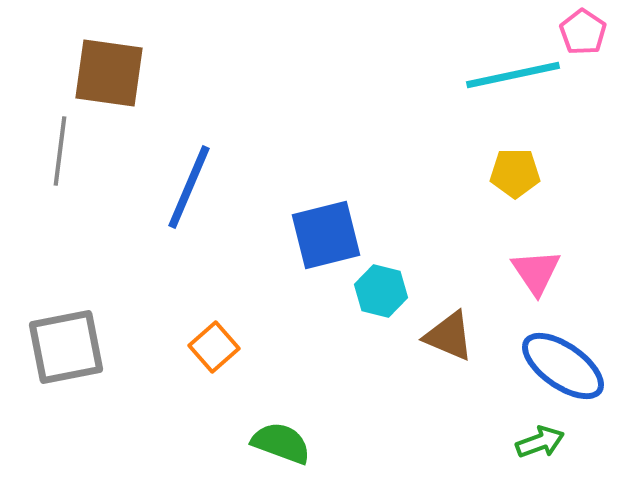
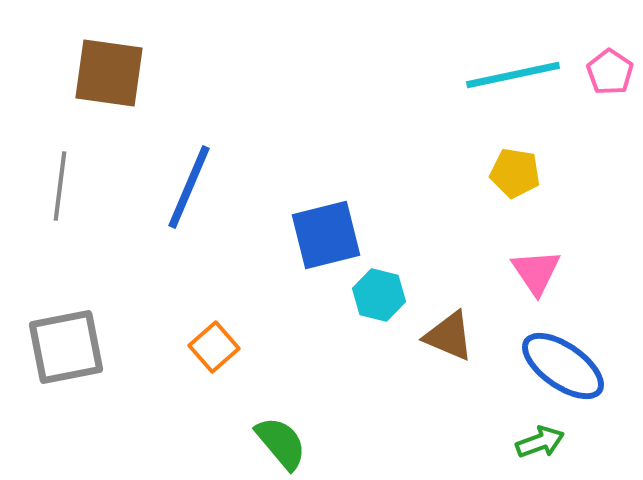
pink pentagon: moved 27 px right, 40 px down
gray line: moved 35 px down
yellow pentagon: rotated 9 degrees clockwise
cyan hexagon: moved 2 px left, 4 px down
green semicircle: rotated 30 degrees clockwise
